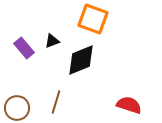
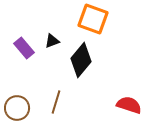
black diamond: rotated 28 degrees counterclockwise
